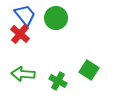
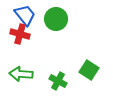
green circle: moved 1 px down
red cross: rotated 24 degrees counterclockwise
green arrow: moved 2 px left
